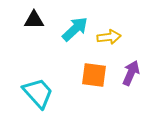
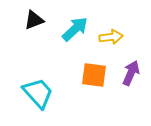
black triangle: rotated 20 degrees counterclockwise
yellow arrow: moved 2 px right
